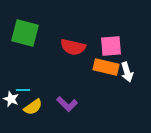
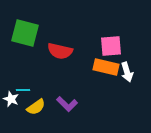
red semicircle: moved 13 px left, 4 px down
yellow semicircle: moved 3 px right
